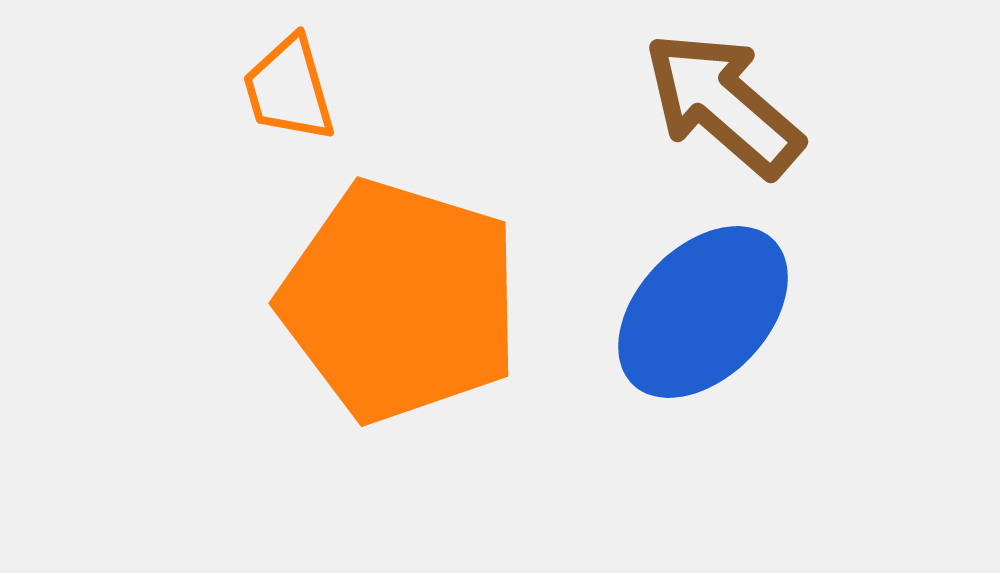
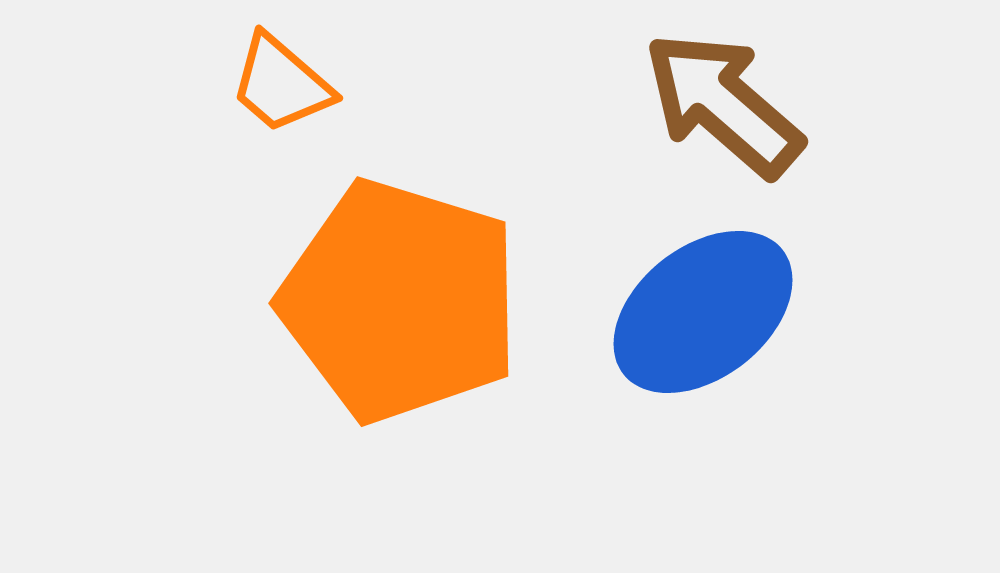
orange trapezoid: moved 8 px left, 5 px up; rotated 33 degrees counterclockwise
blue ellipse: rotated 8 degrees clockwise
